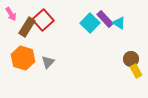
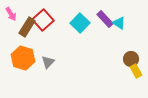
cyan square: moved 10 px left
